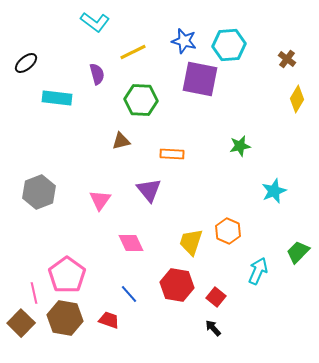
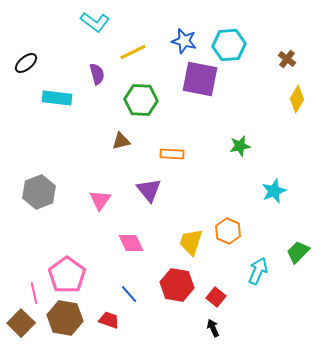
black arrow: rotated 18 degrees clockwise
